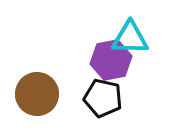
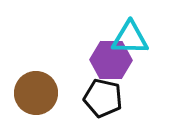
purple hexagon: rotated 12 degrees clockwise
brown circle: moved 1 px left, 1 px up
